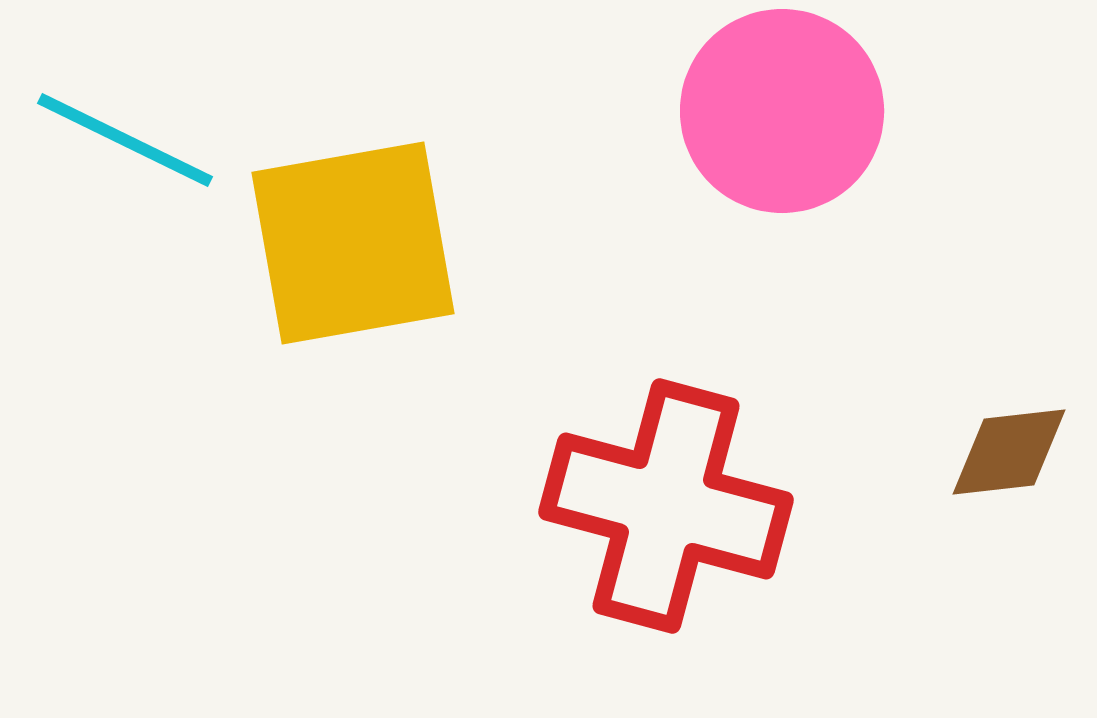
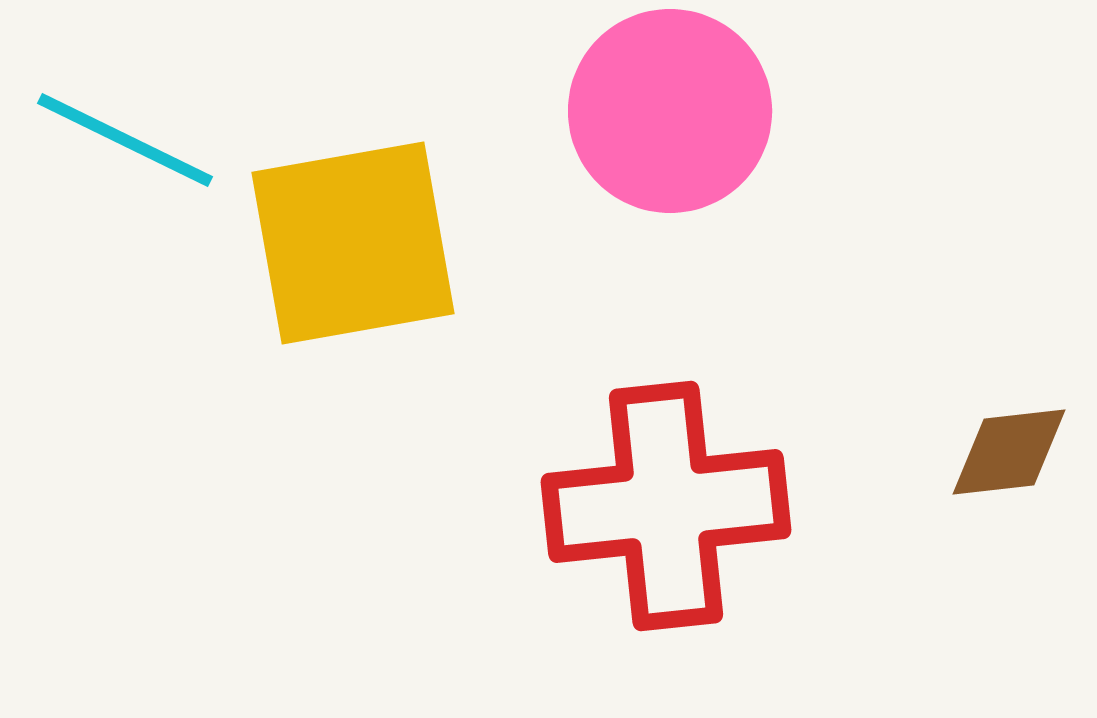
pink circle: moved 112 px left
red cross: rotated 21 degrees counterclockwise
